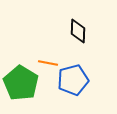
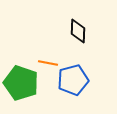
green pentagon: rotated 12 degrees counterclockwise
